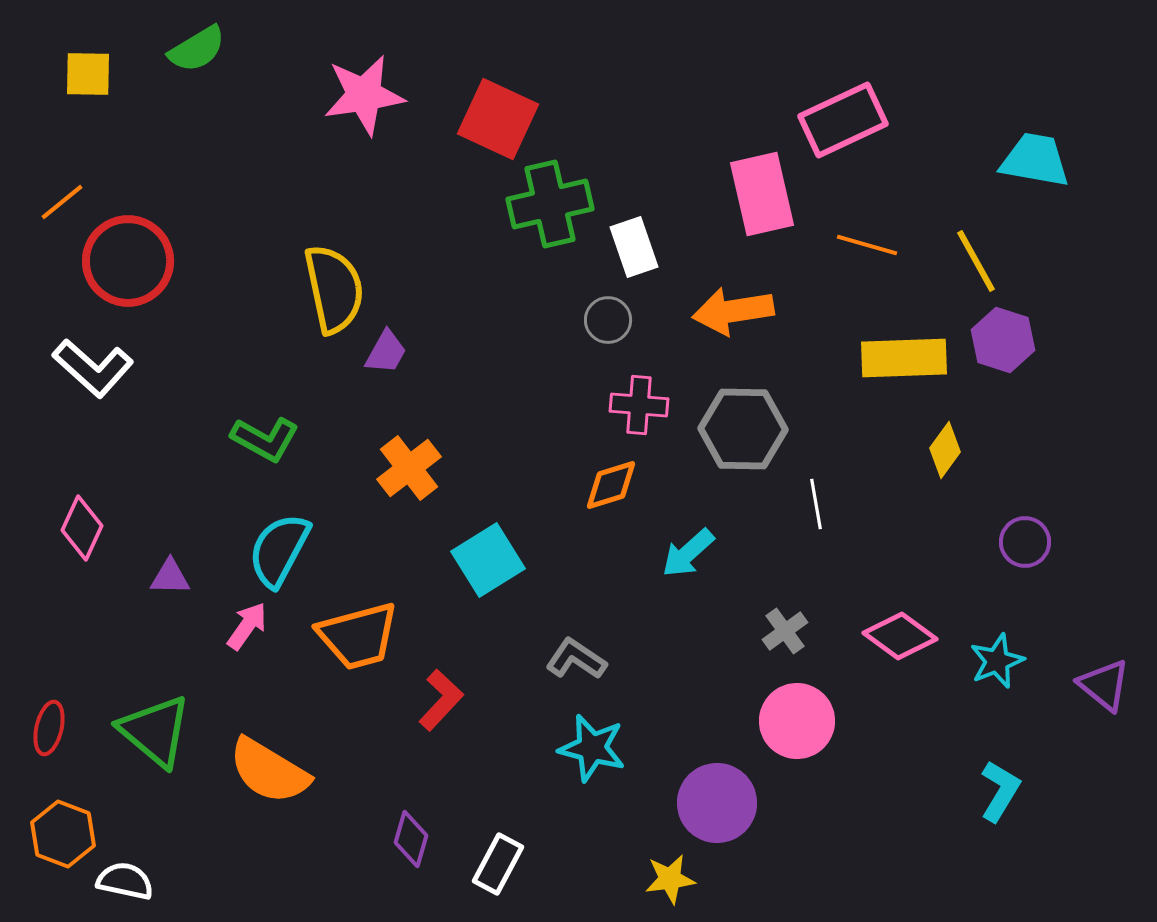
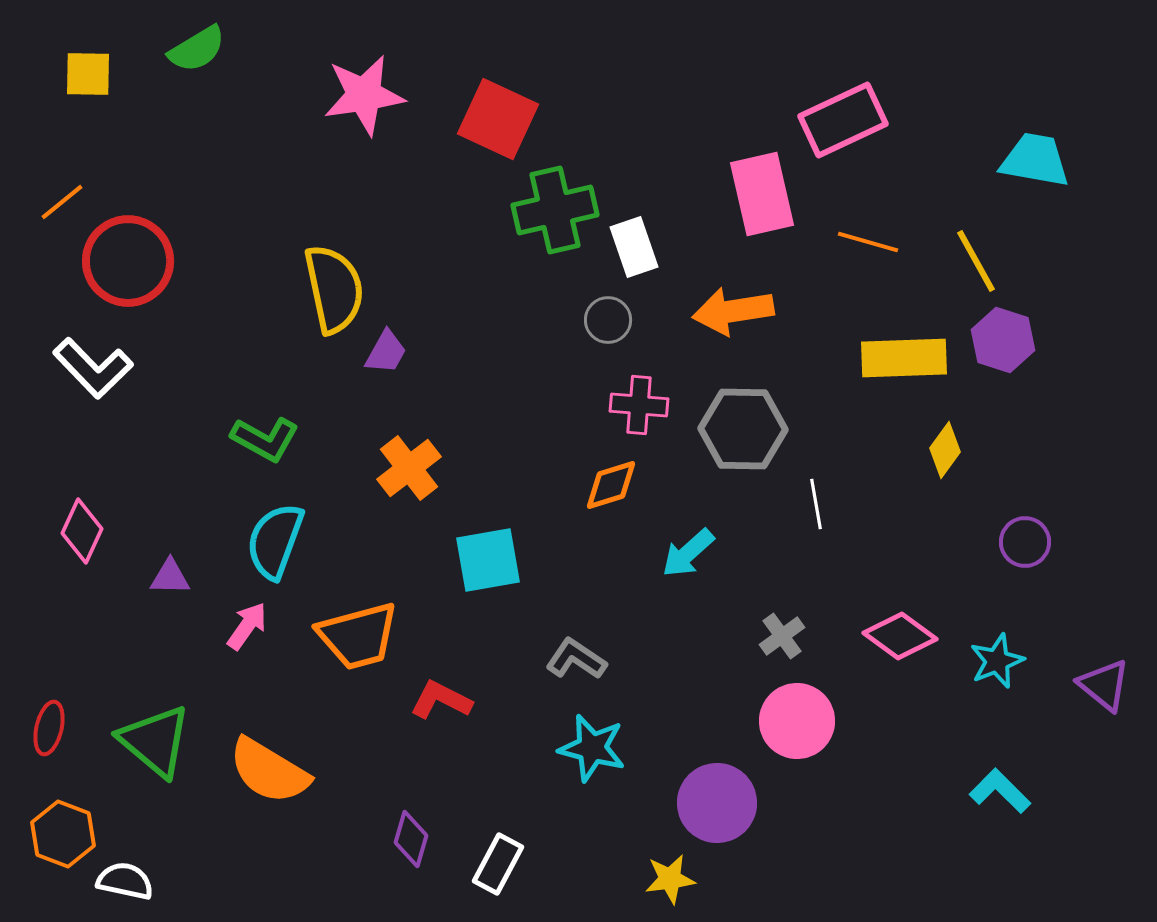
green cross at (550, 204): moved 5 px right, 6 px down
orange line at (867, 245): moved 1 px right, 3 px up
white L-shape at (93, 368): rotated 4 degrees clockwise
pink diamond at (82, 528): moved 3 px down
cyan semicircle at (279, 550): moved 4 px left, 9 px up; rotated 8 degrees counterclockwise
cyan square at (488, 560): rotated 22 degrees clockwise
gray cross at (785, 631): moved 3 px left, 5 px down
red L-shape at (441, 700): rotated 106 degrees counterclockwise
green triangle at (155, 731): moved 10 px down
cyan L-shape at (1000, 791): rotated 76 degrees counterclockwise
